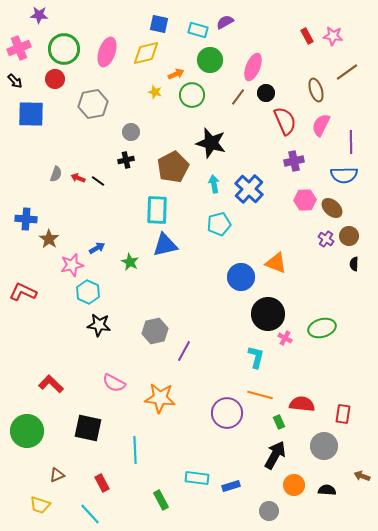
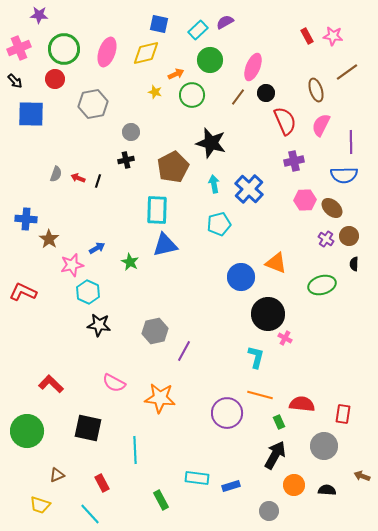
cyan rectangle at (198, 30): rotated 60 degrees counterclockwise
black line at (98, 181): rotated 72 degrees clockwise
green ellipse at (322, 328): moved 43 px up
